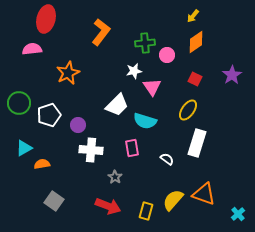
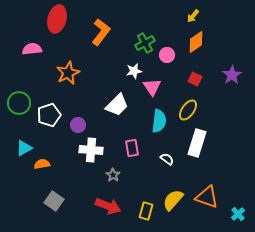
red ellipse: moved 11 px right
green cross: rotated 24 degrees counterclockwise
cyan semicircle: moved 14 px right; rotated 100 degrees counterclockwise
gray star: moved 2 px left, 2 px up
orange triangle: moved 3 px right, 3 px down
